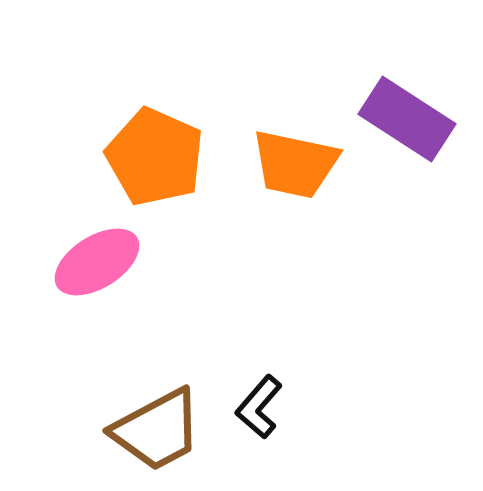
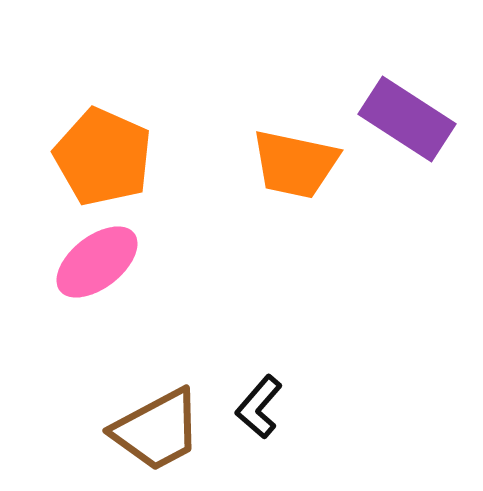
orange pentagon: moved 52 px left
pink ellipse: rotated 6 degrees counterclockwise
